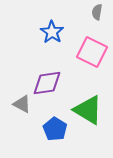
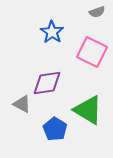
gray semicircle: rotated 119 degrees counterclockwise
